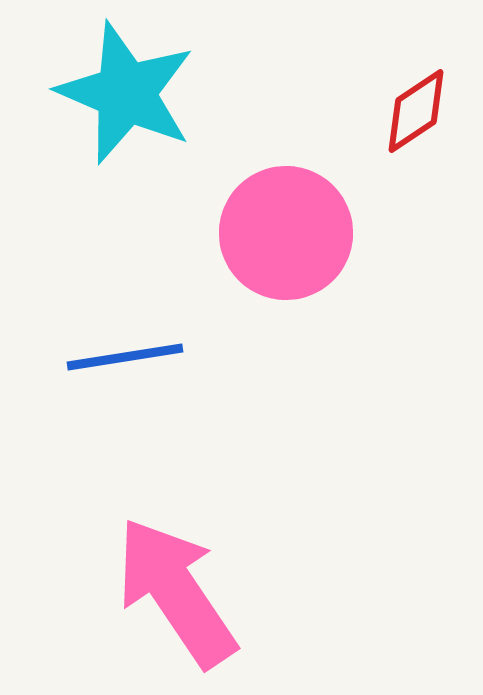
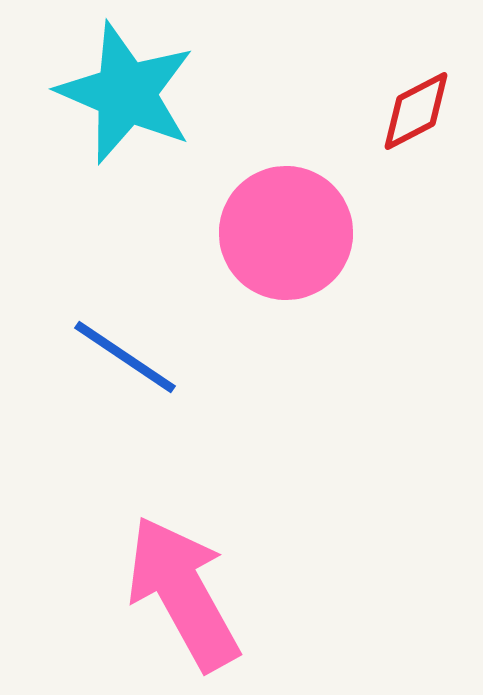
red diamond: rotated 6 degrees clockwise
blue line: rotated 43 degrees clockwise
pink arrow: moved 7 px right, 1 px down; rotated 5 degrees clockwise
